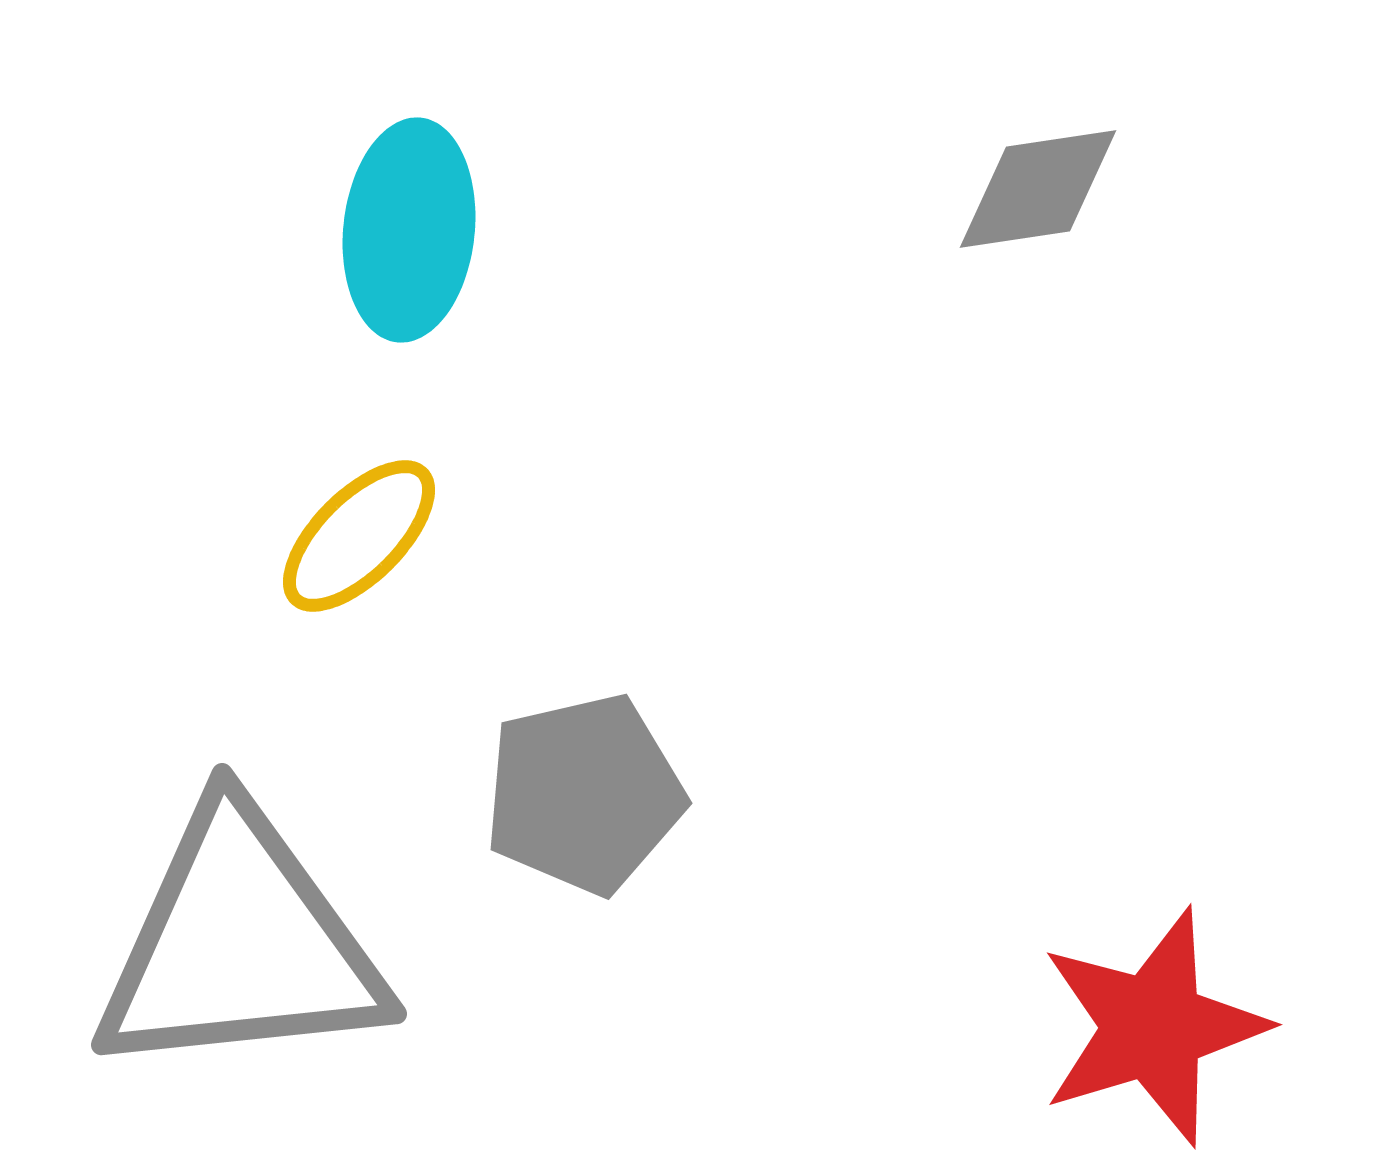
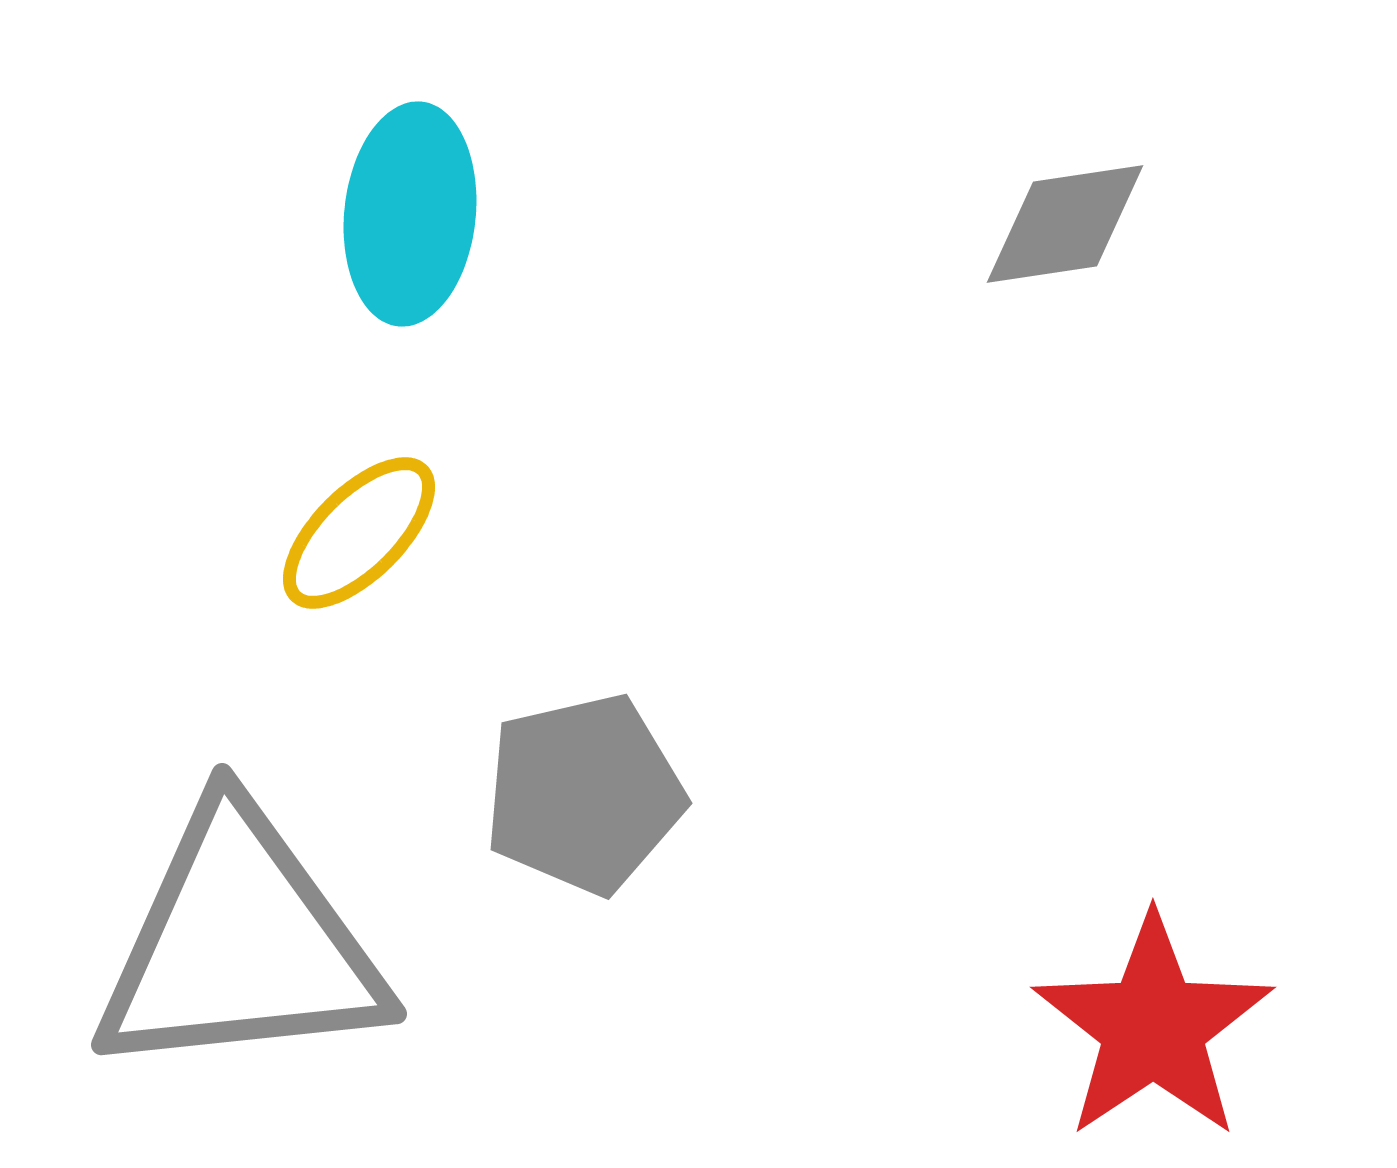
gray diamond: moved 27 px right, 35 px down
cyan ellipse: moved 1 px right, 16 px up
yellow ellipse: moved 3 px up
red star: rotated 17 degrees counterclockwise
